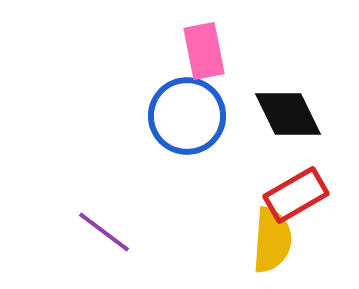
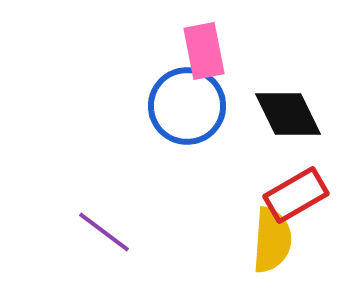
blue circle: moved 10 px up
